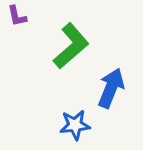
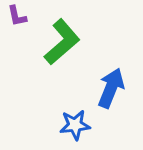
green L-shape: moved 9 px left, 4 px up
